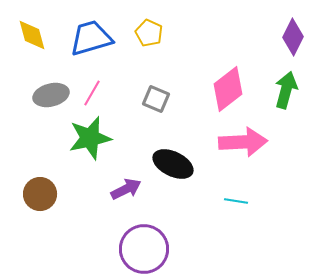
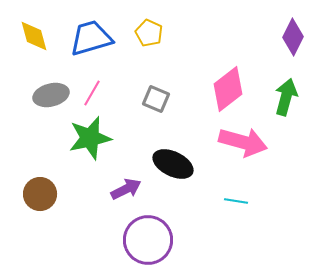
yellow diamond: moved 2 px right, 1 px down
green arrow: moved 7 px down
pink arrow: rotated 18 degrees clockwise
purple circle: moved 4 px right, 9 px up
